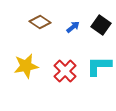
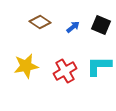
black square: rotated 12 degrees counterclockwise
red cross: rotated 15 degrees clockwise
